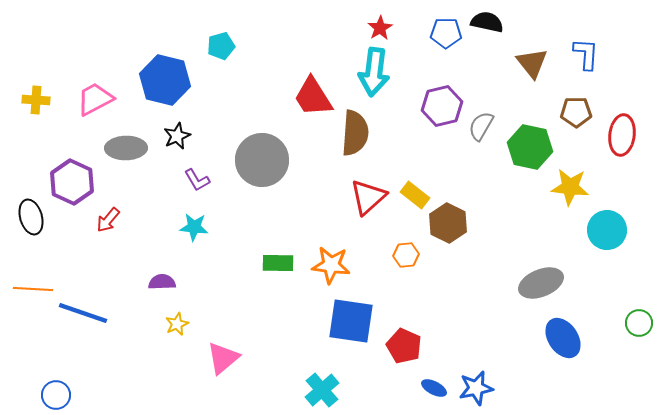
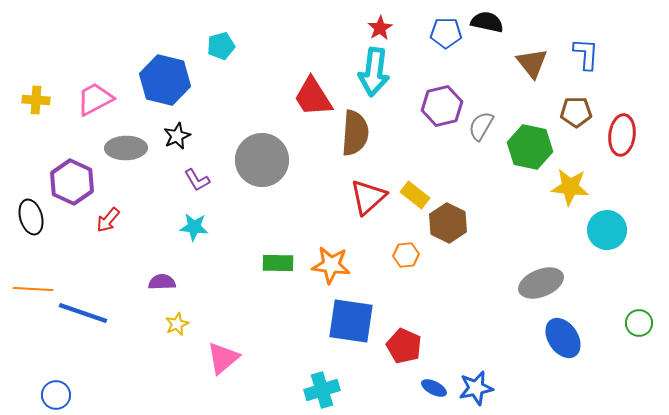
cyan cross at (322, 390): rotated 24 degrees clockwise
